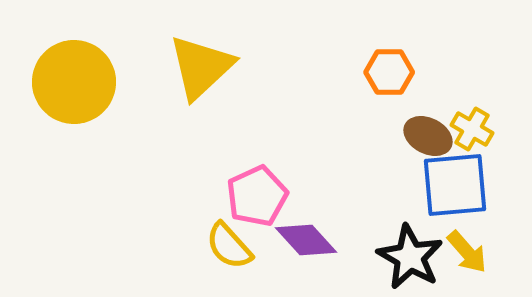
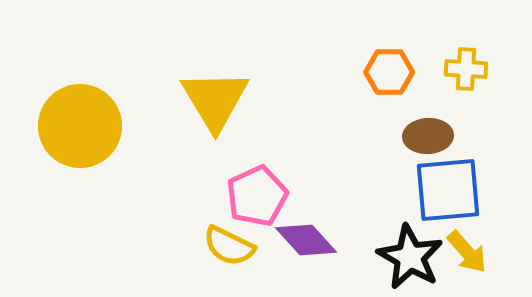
yellow triangle: moved 14 px right, 33 px down; rotated 18 degrees counterclockwise
yellow circle: moved 6 px right, 44 px down
yellow cross: moved 6 px left, 60 px up; rotated 27 degrees counterclockwise
brown ellipse: rotated 30 degrees counterclockwise
blue square: moved 7 px left, 5 px down
yellow semicircle: rotated 22 degrees counterclockwise
